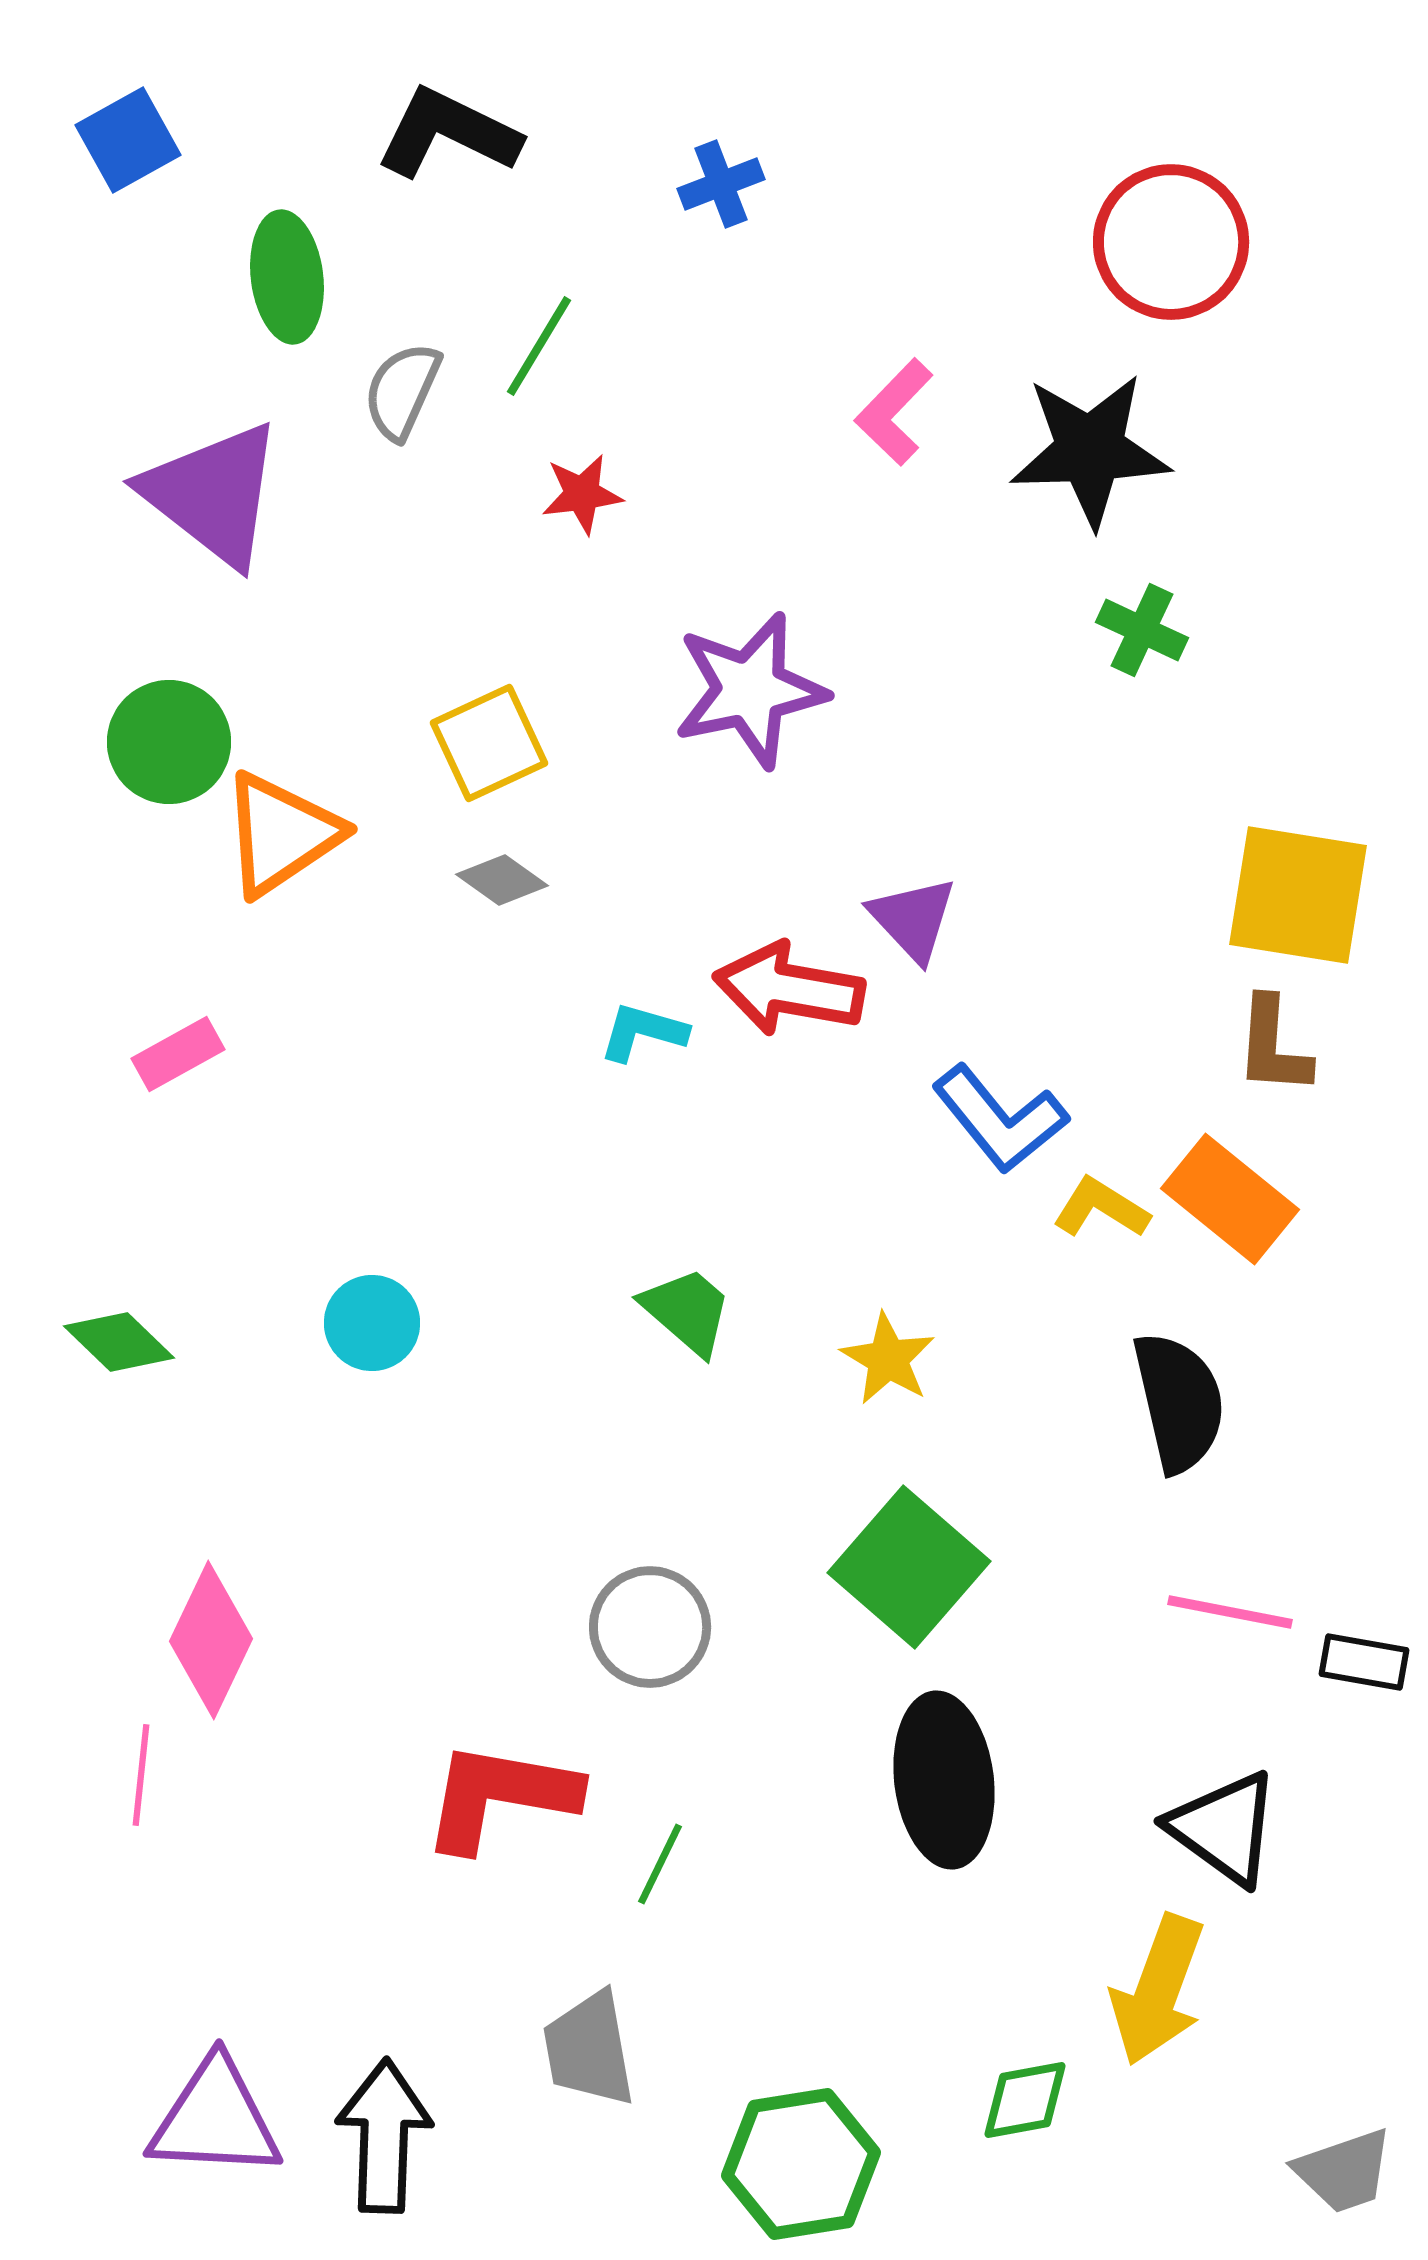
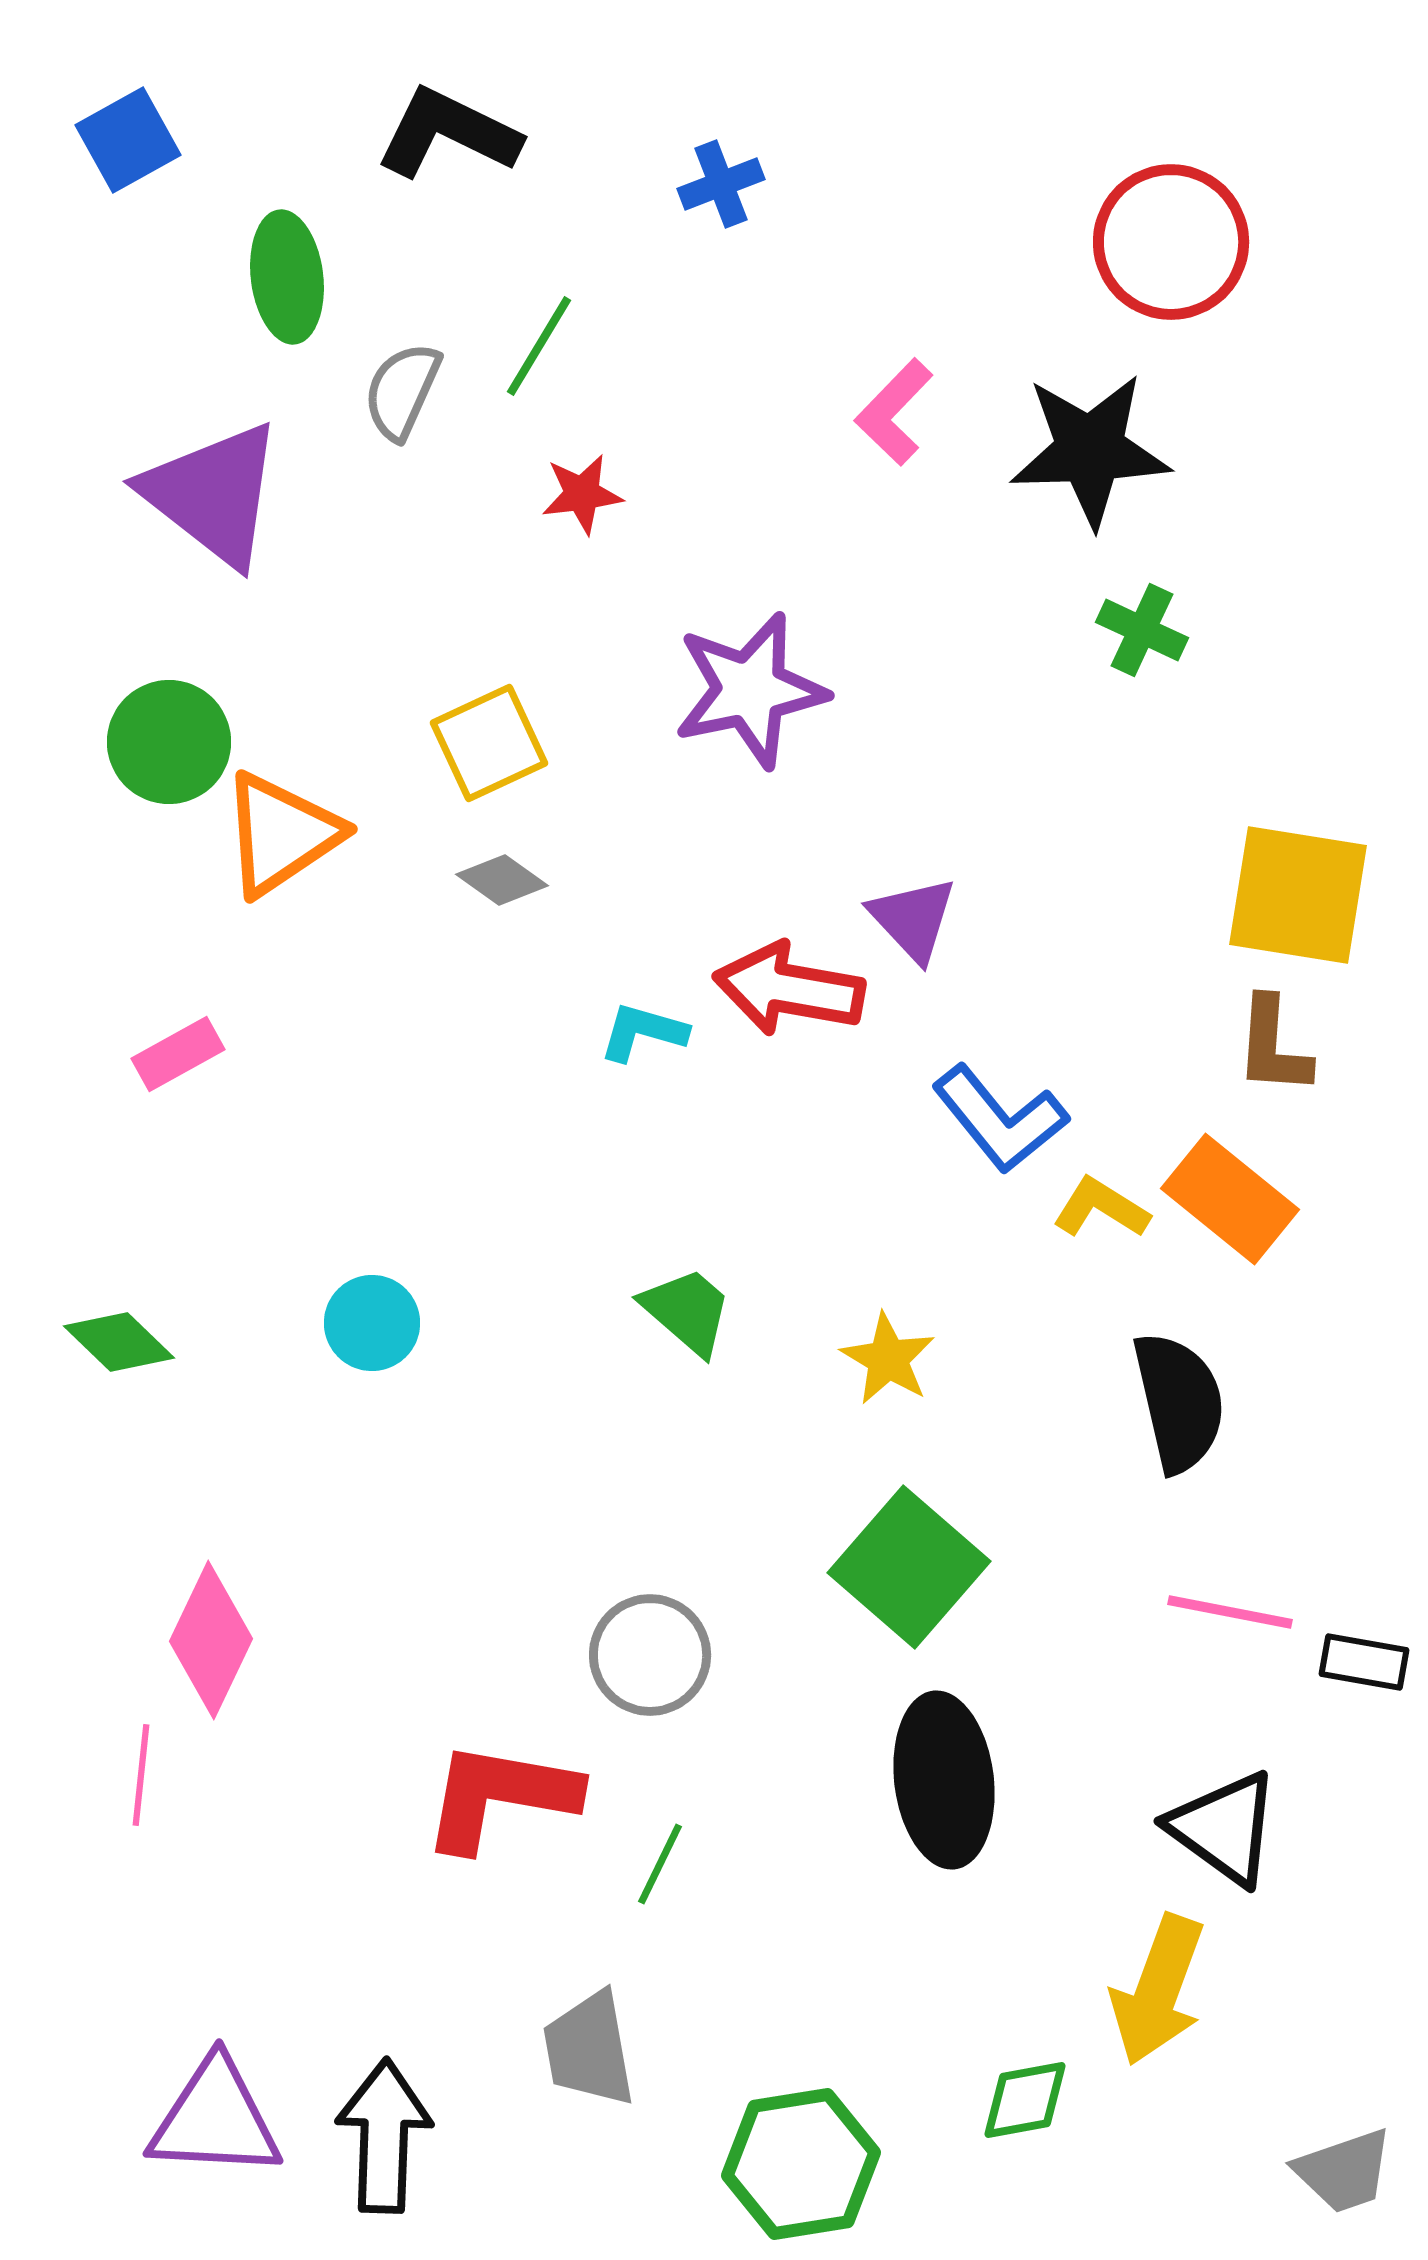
gray circle at (650, 1627): moved 28 px down
